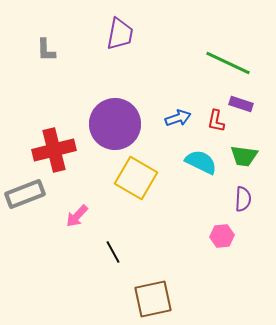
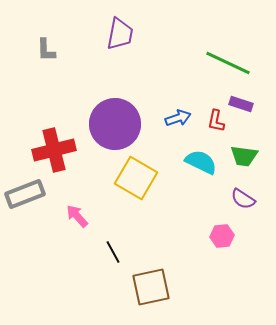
purple semicircle: rotated 120 degrees clockwise
pink arrow: rotated 95 degrees clockwise
brown square: moved 2 px left, 12 px up
